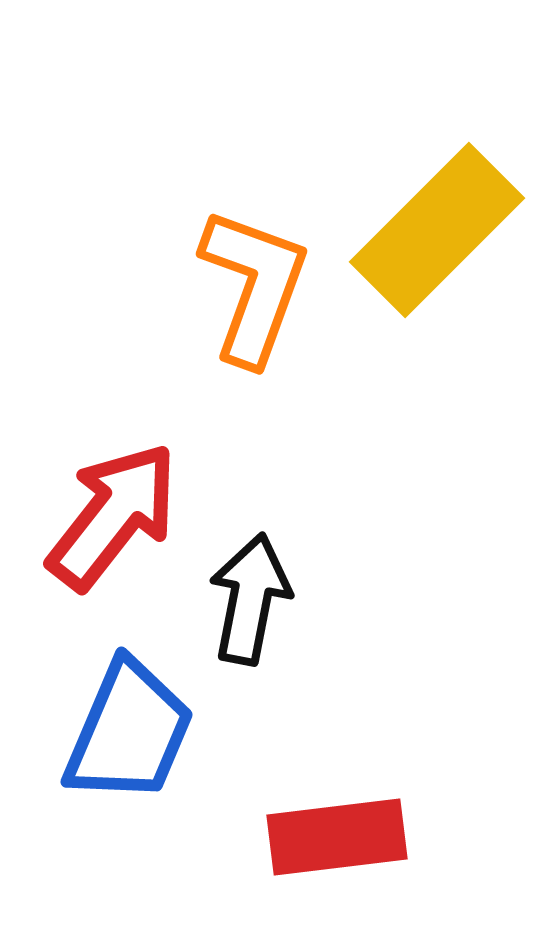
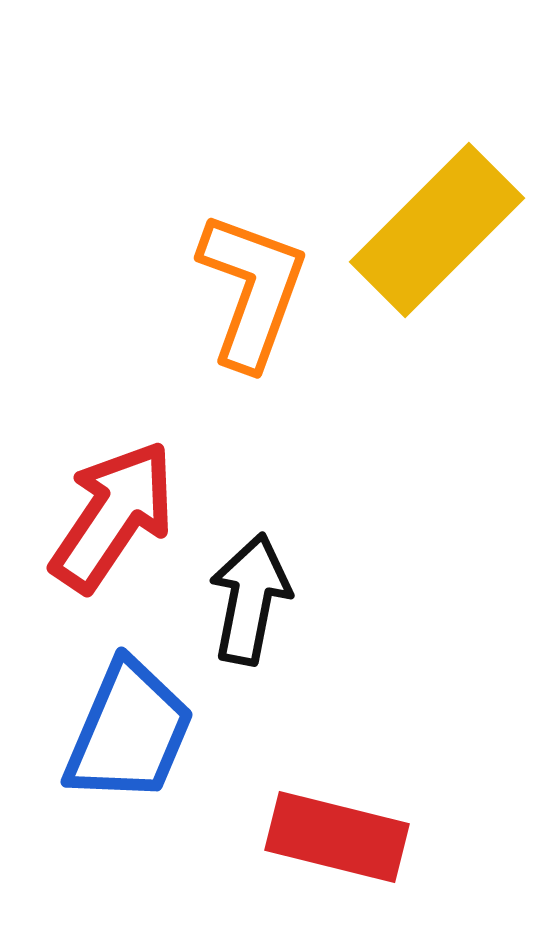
orange L-shape: moved 2 px left, 4 px down
red arrow: rotated 4 degrees counterclockwise
red rectangle: rotated 21 degrees clockwise
